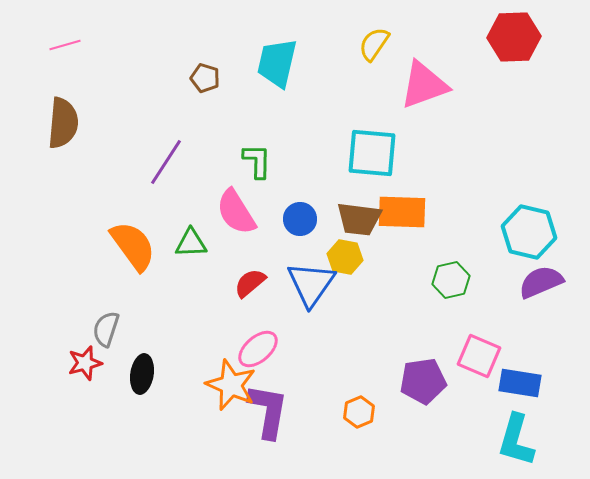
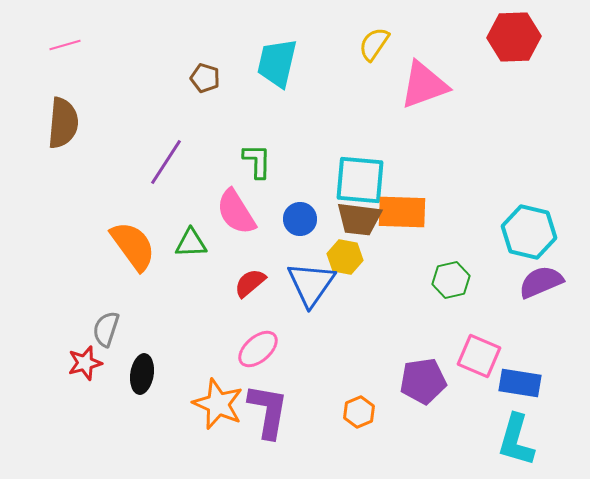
cyan square: moved 12 px left, 27 px down
orange star: moved 13 px left, 19 px down
